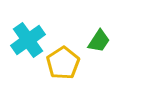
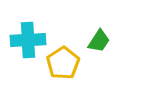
cyan cross: rotated 32 degrees clockwise
